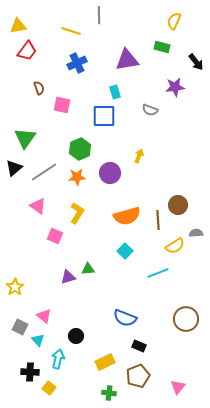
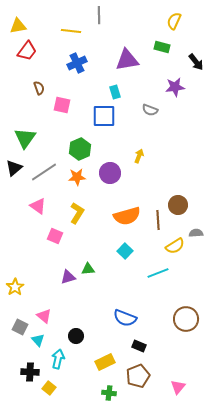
yellow line at (71, 31): rotated 12 degrees counterclockwise
